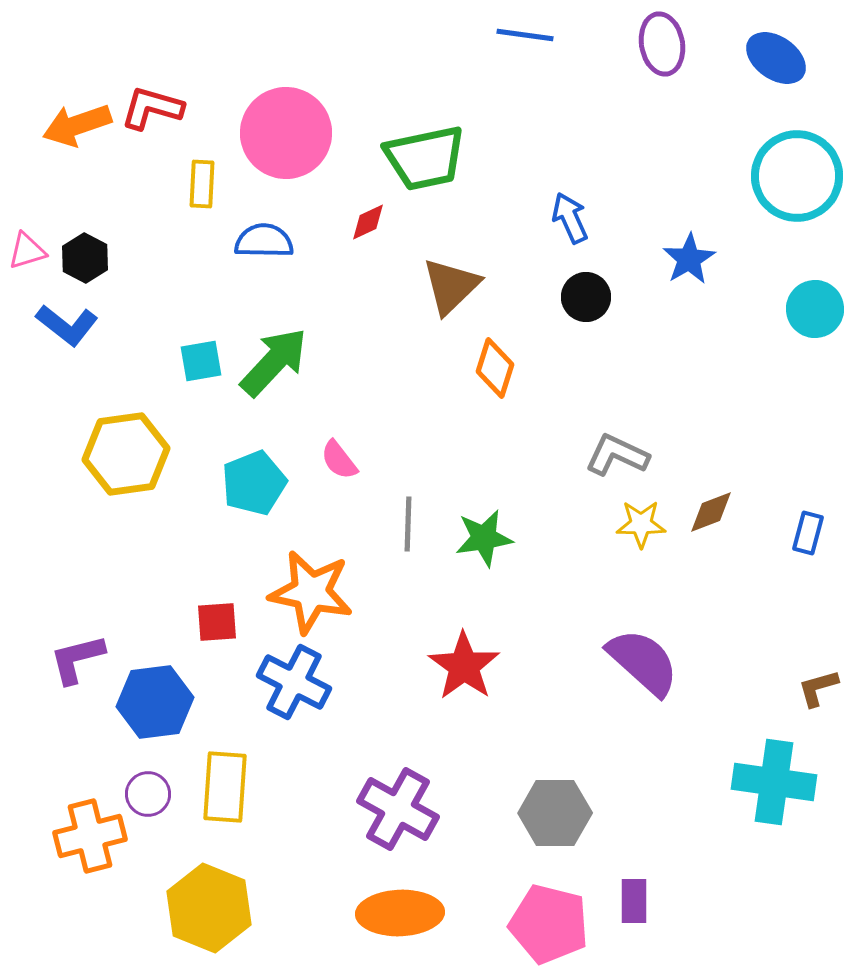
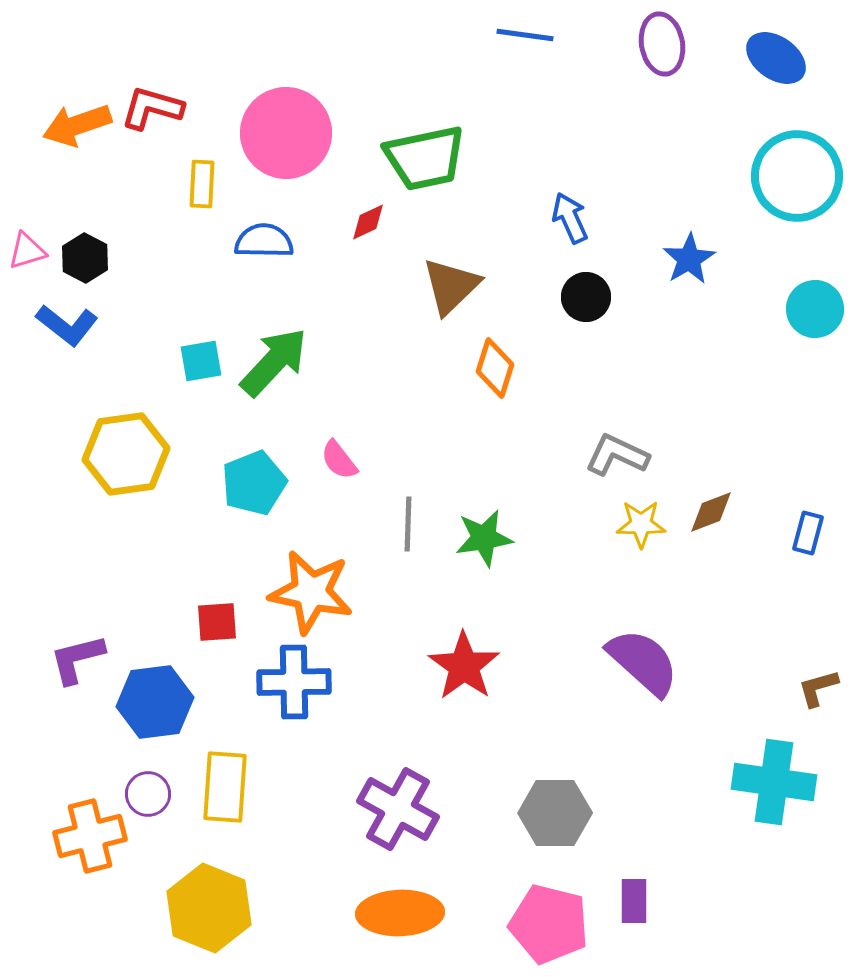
blue cross at (294, 682): rotated 28 degrees counterclockwise
